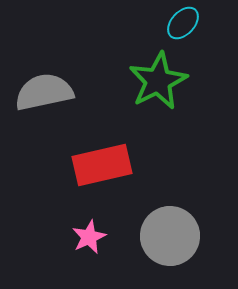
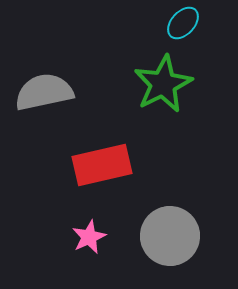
green star: moved 5 px right, 3 px down
